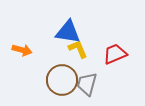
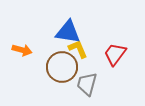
red trapezoid: rotated 30 degrees counterclockwise
brown circle: moved 13 px up
